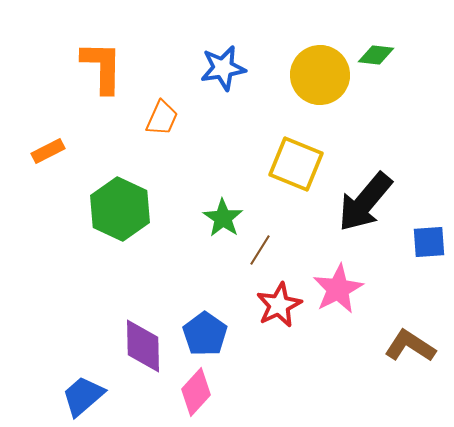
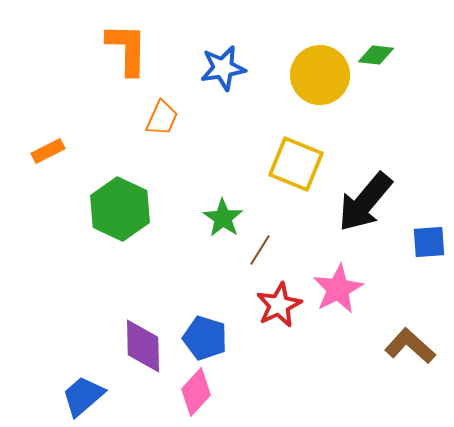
orange L-shape: moved 25 px right, 18 px up
blue pentagon: moved 4 px down; rotated 18 degrees counterclockwise
brown L-shape: rotated 9 degrees clockwise
